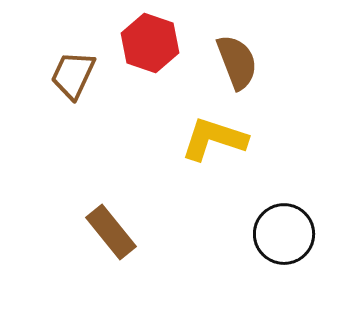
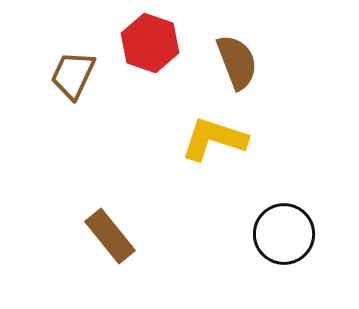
brown rectangle: moved 1 px left, 4 px down
